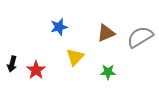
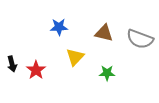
blue star: rotated 12 degrees clockwise
brown triangle: moved 2 px left; rotated 36 degrees clockwise
gray semicircle: moved 2 px down; rotated 128 degrees counterclockwise
black arrow: rotated 28 degrees counterclockwise
green star: moved 1 px left, 1 px down
